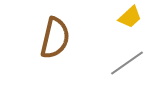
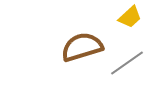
brown semicircle: moved 27 px right, 9 px down; rotated 120 degrees counterclockwise
